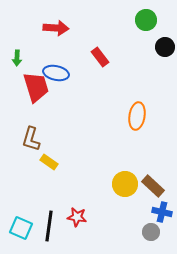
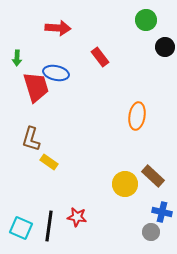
red arrow: moved 2 px right
brown rectangle: moved 10 px up
